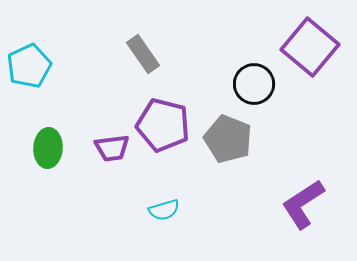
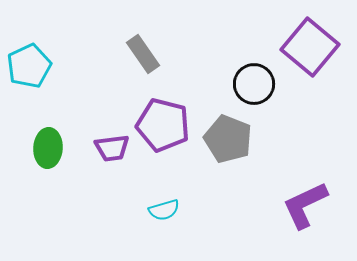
purple L-shape: moved 2 px right, 1 px down; rotated 8 degrees clockwise
